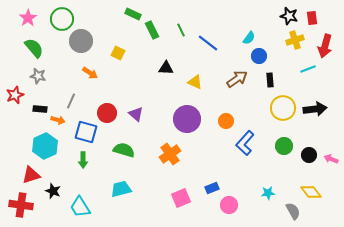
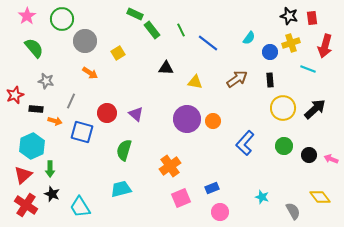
green rectangle at (133, 14): moved 2 px right
pink star at (28, 18): moved 1 px left, 2 px up
green rectangle at (152, 30): rotated 12 degrees counterclockwise
yellow cross at (295, 40): moved 4 px left, 3 px down
gray circle at (81, 41): moved 4 px right
yellow square at (118, 53): rotated 32 degrees clockwise
blue circle at (259, 56): moved 11 px right, 4 px up
cyan line at (308, 69): rotated 42 degrees clockwise
gray star at (38, 76): moved 8 px right, 5 px down
yellow triangle at (195, 82): rotated 14 degrees counterclockwise
black rectangle at (40, 109): moved 4 px left
black arrow at (315, 109): rotated 35 degrees counterclockwise
orange arrow at (58, 120): moved 3 px left, 1 px down
orange circle at (226, 121): moved 13 px left
blue square at (86, 132): moved 4 px left
cyan hexagon at (45, 146): moved 13 px left
green semicircle at (124, 150): rotated 90 degrees counterclockwise
orange cross at (170, 154): moved 12 px down
green arrow at (83, 160): moved 33 px left, 9 px down
red triangle at (31, 175): moved 8 px left; rotated 24 degrees counterclockwise
black star at (53, 191): moved 1 px left, 3 px down
yellow diamond at (311, 192): moved 9 px right, 5 px down
cyan star at (268, 193): moved 6 px left, 4 px down; rotated 24 degrees clockwise
red cross at (21, 205): moved 5 px right; rotated 25 degrees clockwise
pink circle at (229, 205): moved 9 px left, 7 px down
